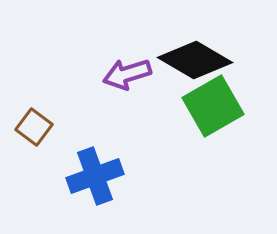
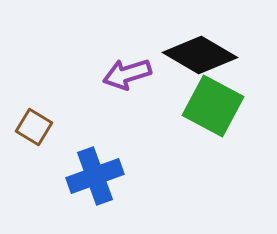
black diamond: moved 5 px right, 5 px up
green square: rotated 32 degrees counterclockwise
brown square: rotated 6 degrees counterclockwise
